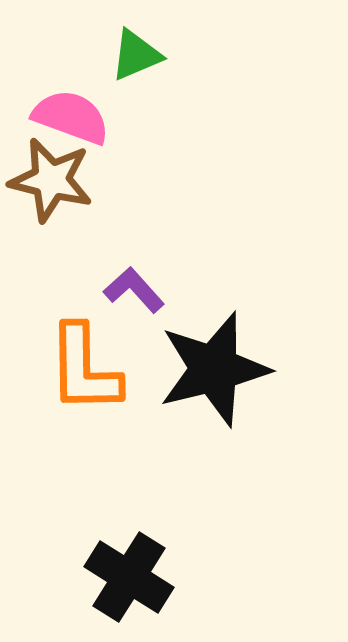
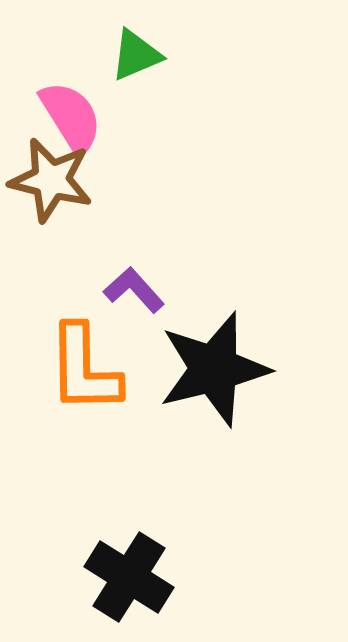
pink semicircle: rotated 38 degrees clockwise
